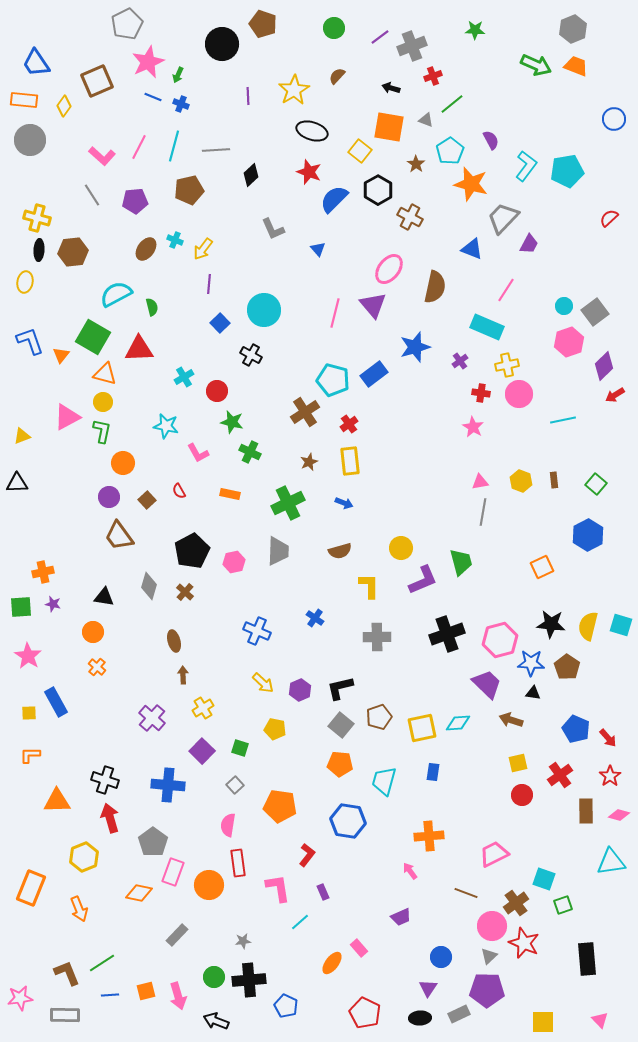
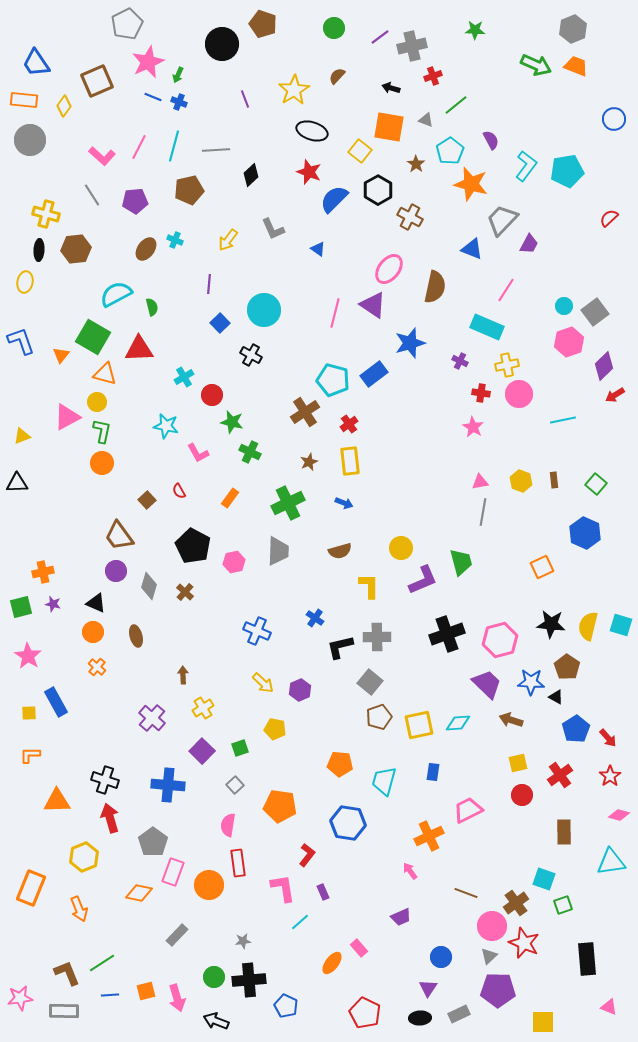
gray cross at (412, 46): rotated 8 degrees clockwise
purple line at (248, 96): moved 3 px left, 3 px down; rotated 18 degrees counterclockwise
blue cross at (181, 104): moved 2 px left, 2 px up
green line at (452, 104): moved 4 px right, 1 px down
yellow cross at (37, 218): moved 9 px right, 4 px up
gray trapezoid at (503, 218): moved 1 px left, 2 px down
yellow arrow at (203, 249): moved 25 px right, 9 px up
blue triangle at (318, 249): rotated 14 degrees counterclockwise
brown hexagon at (73, 252): moved 3 px right, 3 px up
purple triangle at (373, 305): rotated 16 degrees counterclockwise
blue L-shape at (30, 341): moved 9 px left
blue star at (415, 347): moved 5 px left, 4 px up
purple cross at (460, 361): rotated 28 degrees counterclockwise
red circle at (217, 391): moved 5 px left, 4 px down
yellow circle at (103, 402): moved 6 px left
orange circle at (123, 463): moved 21 px left
orange rectangle at (230, 494): moved 4 px down; rotated 66 degrees counterclockwise
purple circle at (109, 497): moved 7 px right, 74 px down
blue hexagon at (588, 535): moved 3 px left, 2 px up; rotated 8 degrees counterclockwise
black pentagon at (192, 551): moved 1 px right, 5 px up; rotated 16 degrees counterclockwise
black triangle at (104, 597): moved 8 px left, 6 px down; rotated 15 degrees clockwise
green square at (21, 607): rotated 10 degrees counterclockwise
brown ellipse at (174, 641): moved 38 px left, 5 px up
blue star at (531, 663): moved 19 px down
black L-shape at (340, 688): moved 41 px up
black triangle at (533, 693): moved 23 px right, 4 px down; rotated 21 degrees clockwise
gray square at (341, 725): moved 29 px right, 43 px up
yellow square at (422, 728): moved 3 px left, 3 px up
blue pentagon at (576, 729): rotated 16 degrees clockwise
green square at (240, 748): rotated 36 degrees counterclockwise
brown rectangle at (586, 811): moved 22 px left, 21 px down
blue hexagon at (348, 821): moved 2 px down
orange cross at (429, 836): rotated 20 degrees counterclockwise
pink trapezoid at (494, 854): moved 26 px left, 44 px up
pink L-shape at (278, 888): moved 5 px right
purple pentagon at (487, 990): moved 11 px right
pink arrow at (178, 996): moved 1 px left, 2 px down
gray rectangle at (65, 1015): moved 1 px left, 4 px up
pink triangle at (600, 1020): moved 9 px right, 13 px up; rotated 24 degrees counterclockwise
